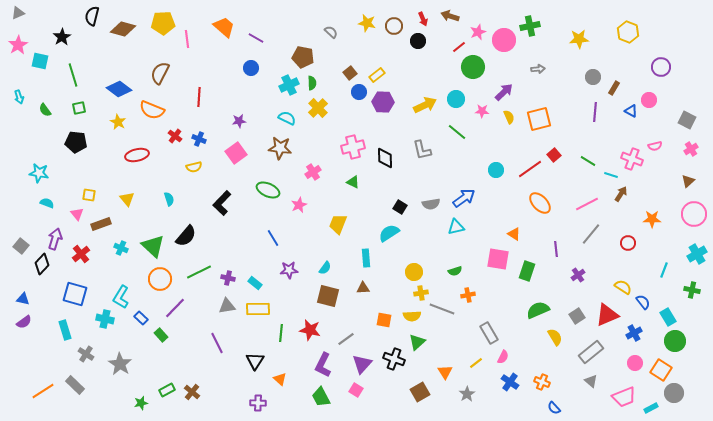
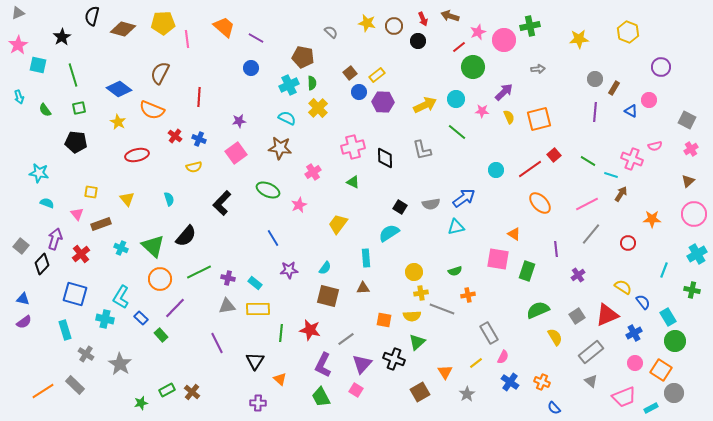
cyan square at (40, 61): moved 2 px left, 4 px down
gray circle at (593, 77): moved 2 px right, 2 px down
yellow square at (89, 195): moved 2 px right, 3 px up
yellow trapezoid at (338, 224): rotated 15 degrees clockwise
